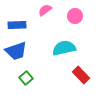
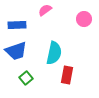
pink circle: moved 9 px right, 3 px down
cyan semicircle: moved 10 px left, 5 px down; rotated 115 degrees clockwise
red rectangle: moved 14 px left; rotated 54 degrees clockwise
